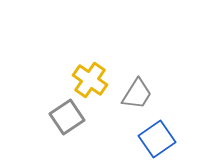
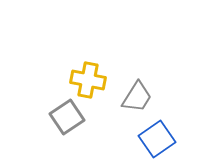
yellow cross: moved 2 px left; rotated 24 degrees counterclockwise
gray trapezoid: moved 3 px down
